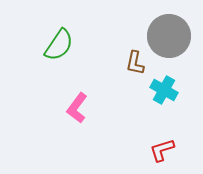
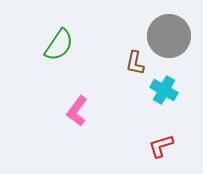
pink L-shape: moved 3 px down
red L-shape: moved 1 px left, 4 px up
